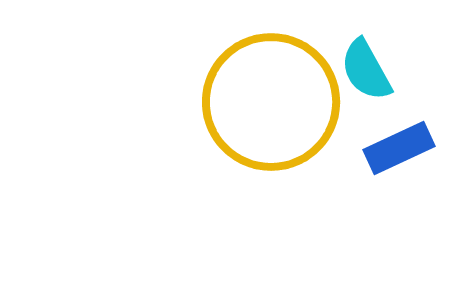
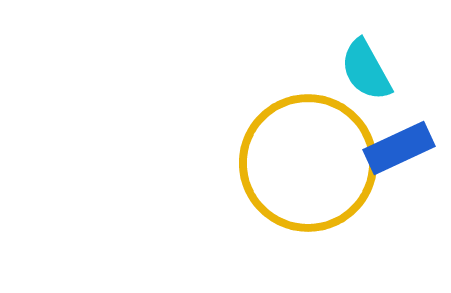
yellow circle: moved 37 px right, 61 px down
